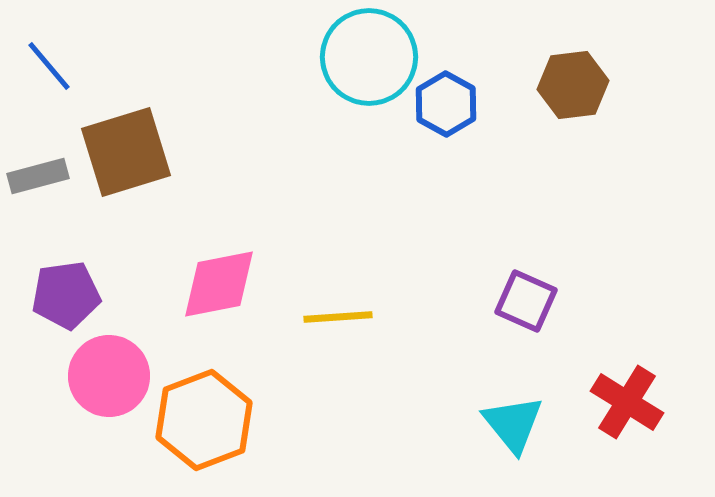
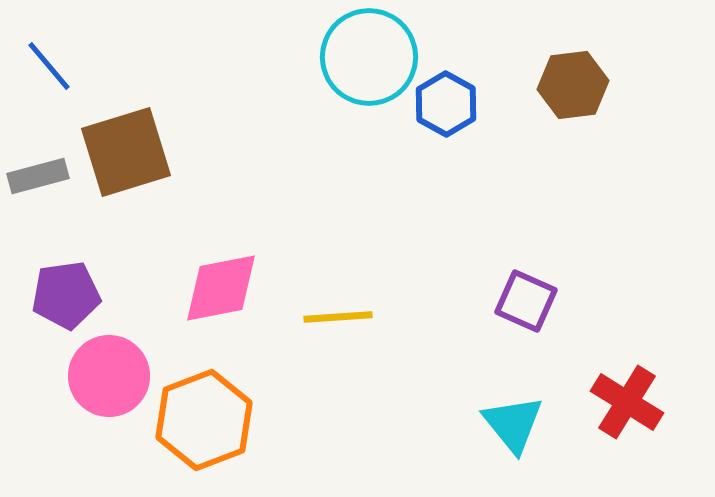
pink diamond: moved 2 px right, 4 px down
